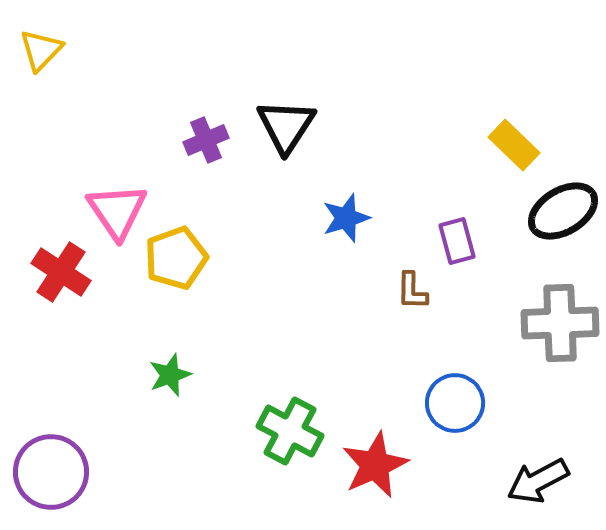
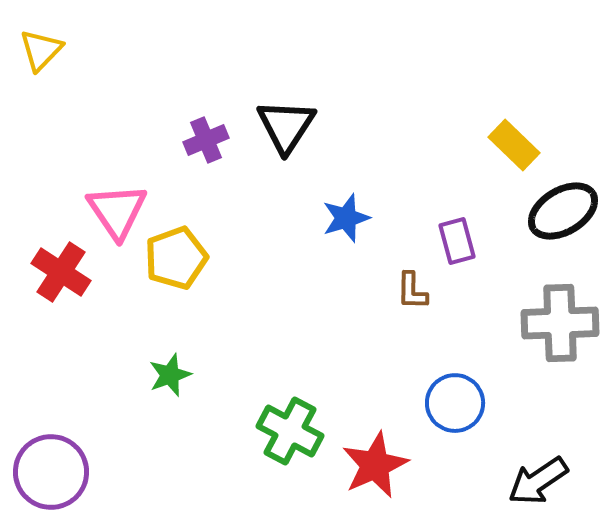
black arrow: rotated 6 degrees counterclockwise
